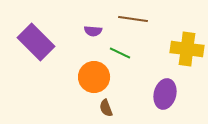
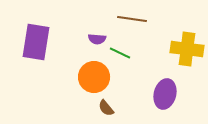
brown line: moved 1 px left
purple semicircle: moved 4 px right, 8 px down
purple rectangle: rotated 54 degrees clockwise
brown semicircle: rotated 18 degrees counterclockwise
